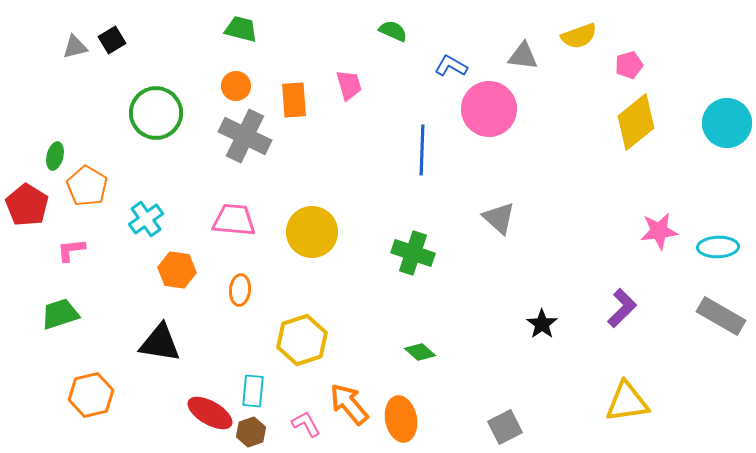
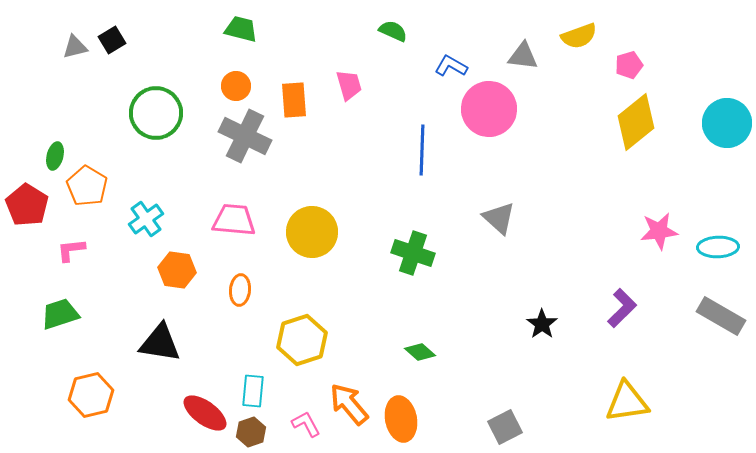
red ellipse at (210, 413): moved 5 px left; rotated 6 degrees clockwise
